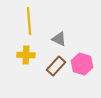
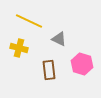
yellow line: rotated 60 degrees counterclockwise
yellow cross: moved 7 px left, 7 px up; rotated 12 degrees clockwise
brown rectangle: moved 7 px left, 4 px down; rotated 48 degrees counterclockwise
